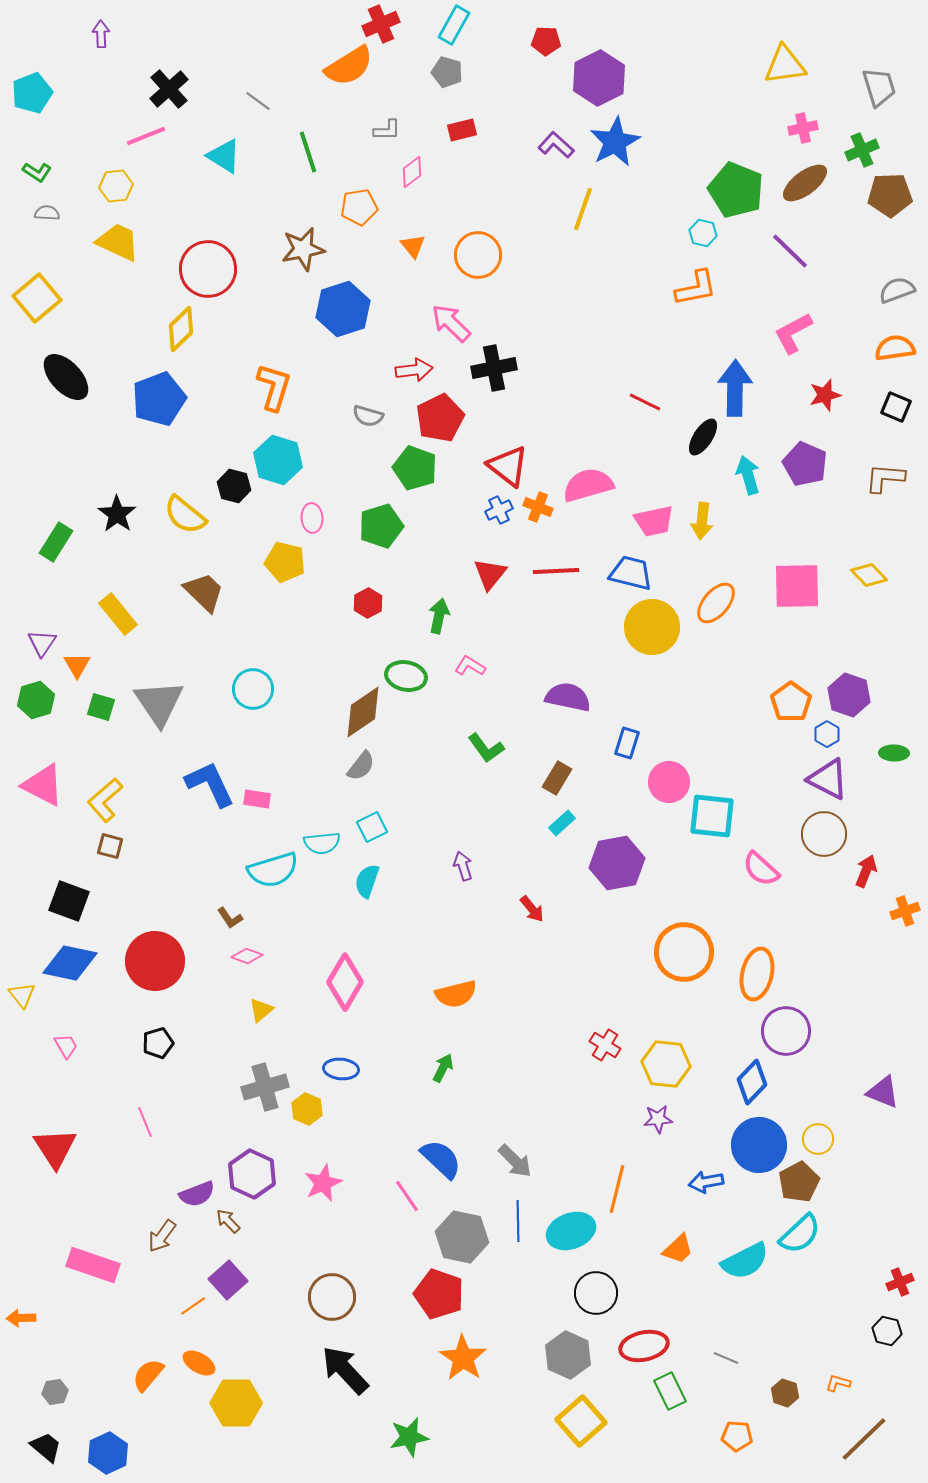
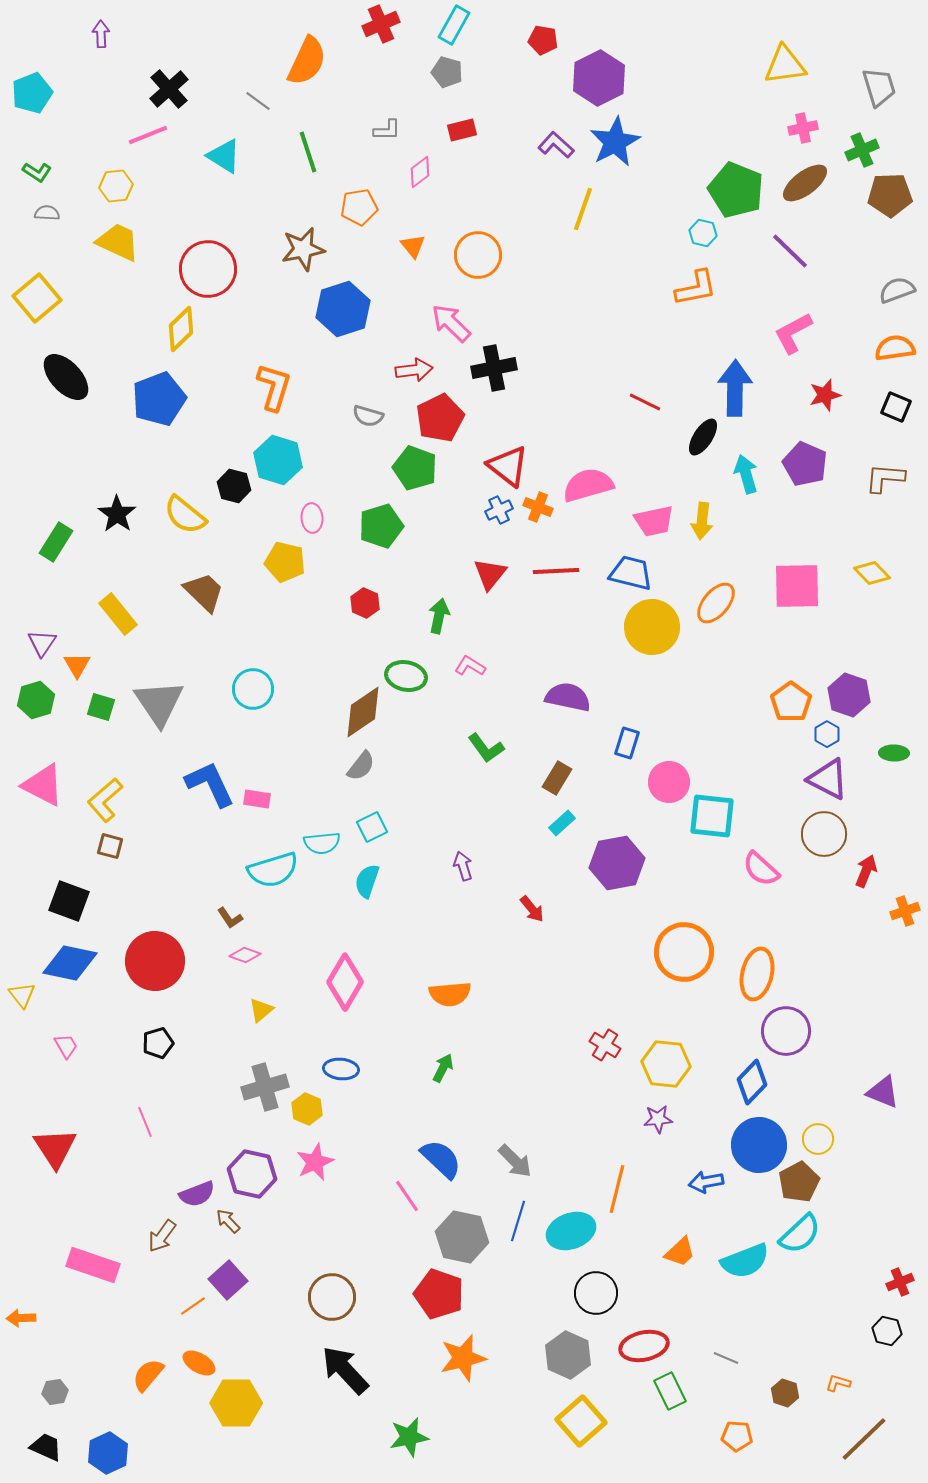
red pentagon at (546, 41): moved 3 px left, 1 px up; rotated 8 degrees clockwise
orange semicircle at (349, 66): moved 42 px left, 5 px up; rotated 33 degrees counterclockwise
pink line at (146, 136): moved 2 px right, 1 px up
pink diamond at (412, 172): moved 8 px right
cyan arrow at (748, 475): moved 2 px left, 1 px up
yellow diamond at (869, 575): moved 3 px right, 2 px up
red hexagon at (368, 603): moved 3 px left; rotated 8 degrees counterclockwise
pink diamond at (247, 956): moved 2 px left, 1 px up
orange semicircle at (456, 994): moved 6 px left; rotated 9 degrees clockwise
purple hexagon at (252, 1174): rotated 12 degrees counterclockwise
pink star at (323, 1183): moved 8 px left, 21 px up
blue line at (518, 1221): rotated 18 degrees clockwise
orange trapezoid at (678, 1249): moved 2 px right, 3 px down
cyan semicircle at (745, 1261): rotated 6 degrees clockwise
orange star at (463, 1358): rotated 24 degrees clockwise
black trapezoid at (46, 1447): rotated 16 degrees counterclockwise
